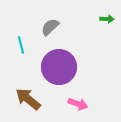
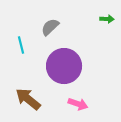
purple circle: moved 5 px right, 1 px up
